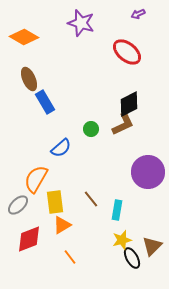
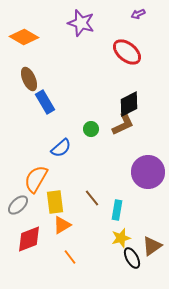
brown line: moved 1 px right, 1 px up
yellow star: moved 1 px left, 2 px up
brown triangle: rotated 10 degrees clockwise
